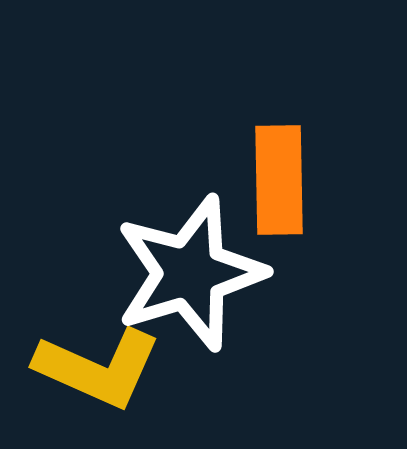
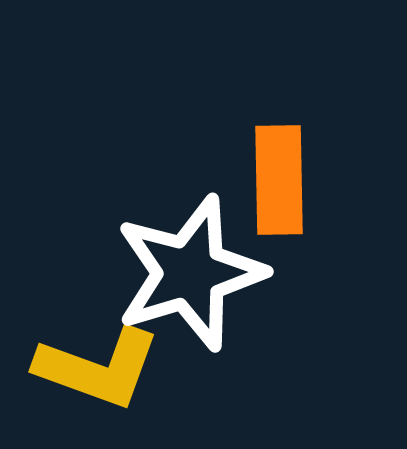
yellow L-shape: rotated 4 degrees counterclockwise
